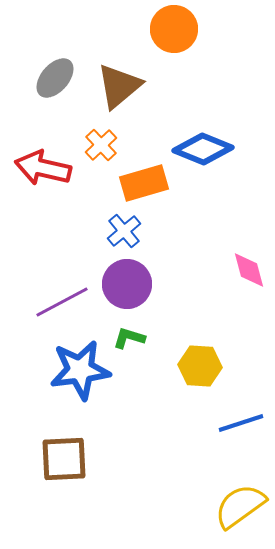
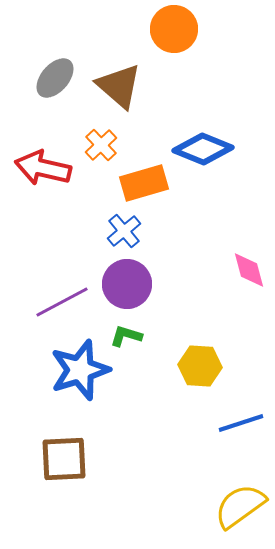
brown triangle: rotated 39 degrees counterclockwise
green L-shape: moved 3 px left, 2 px up
blue star: rotated 10 degrees counterclockwise
